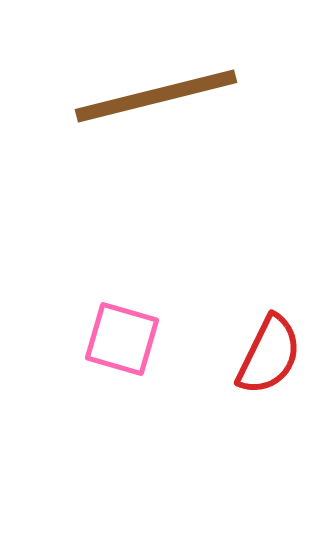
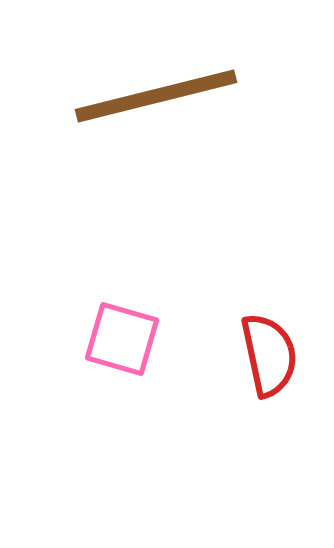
red semicircle: rotated 38 degrees counterclockwise
